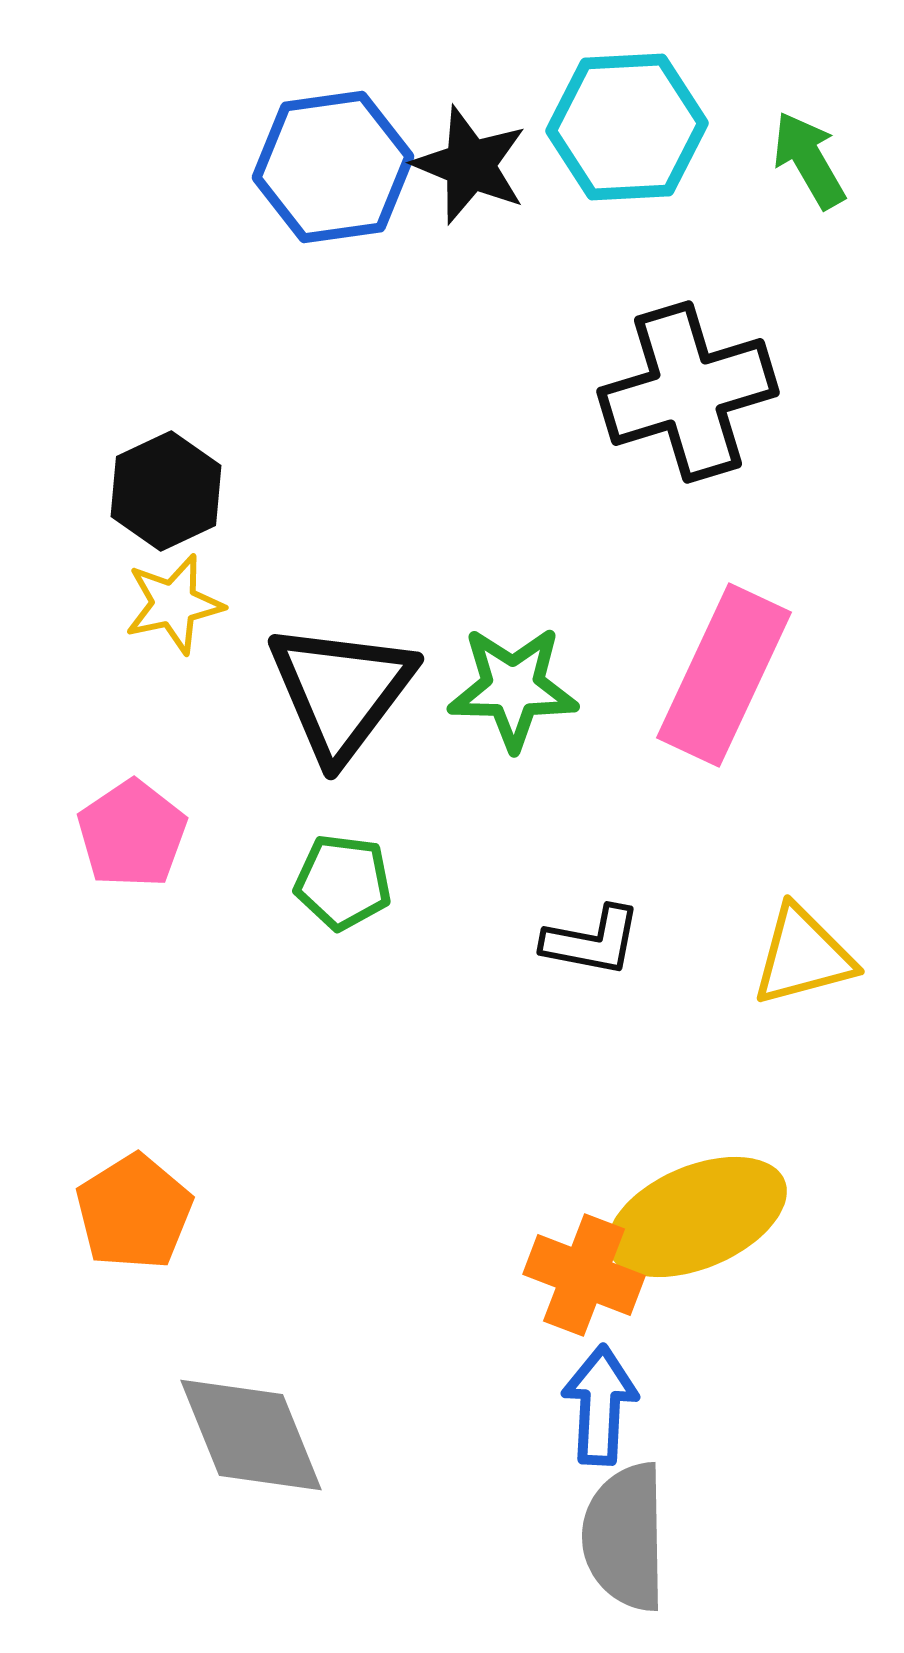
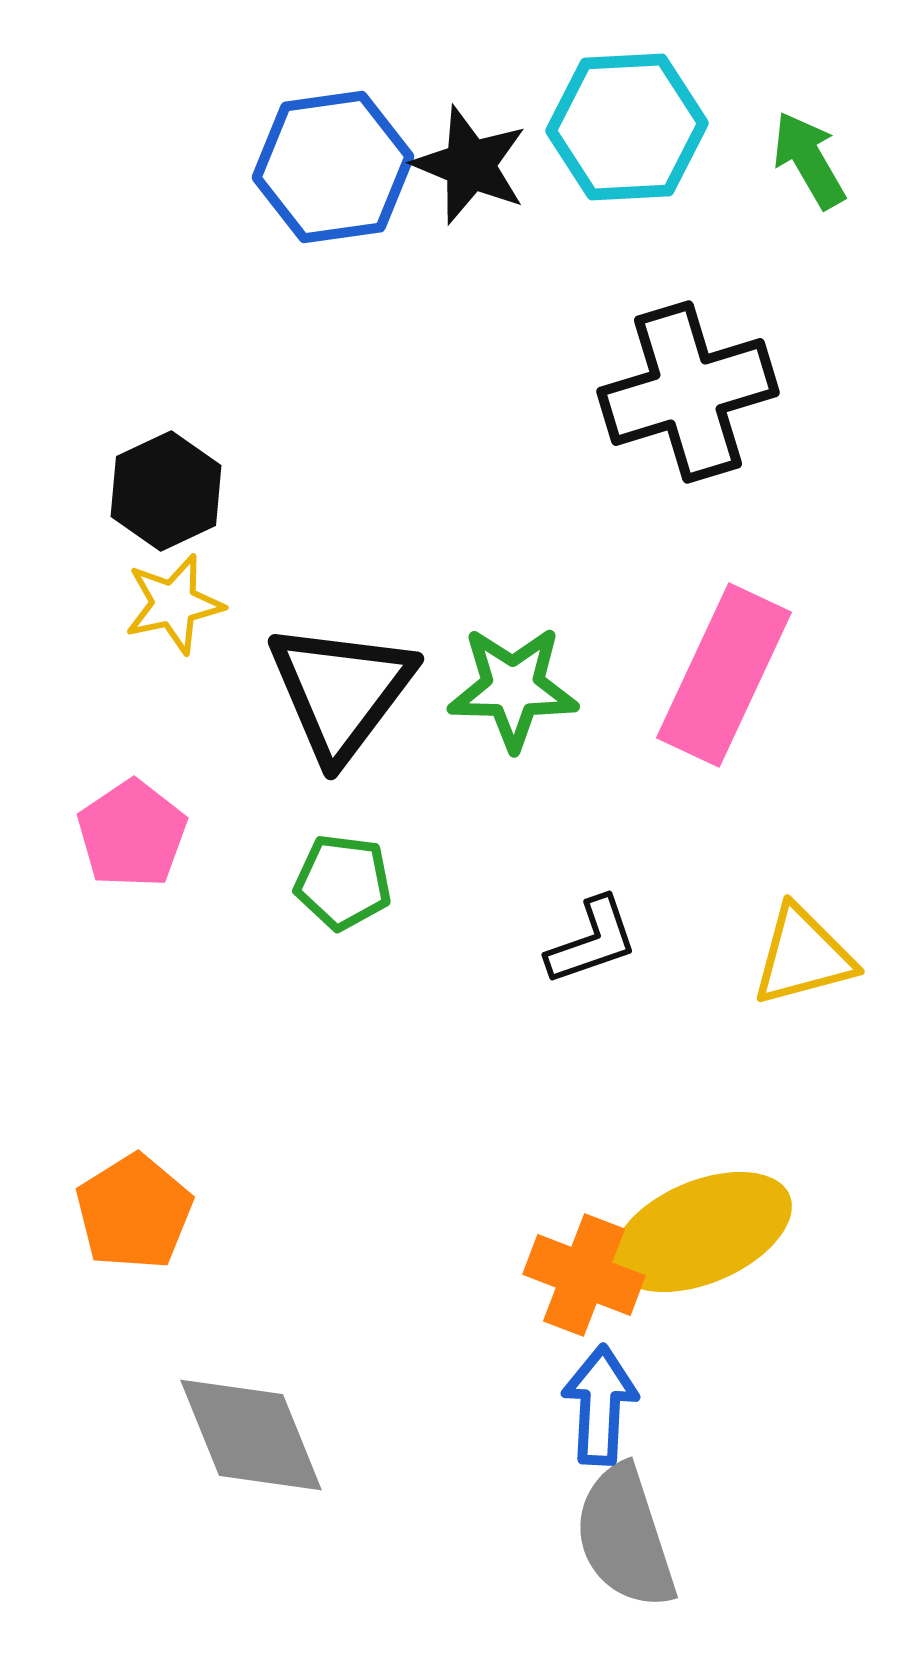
black L-shape: rotated 30 degrees counterclockwise
yellow ellipse: moved 5 px right, 15 px down
gray semicircle: rotated 17 degrees counterclockwise
